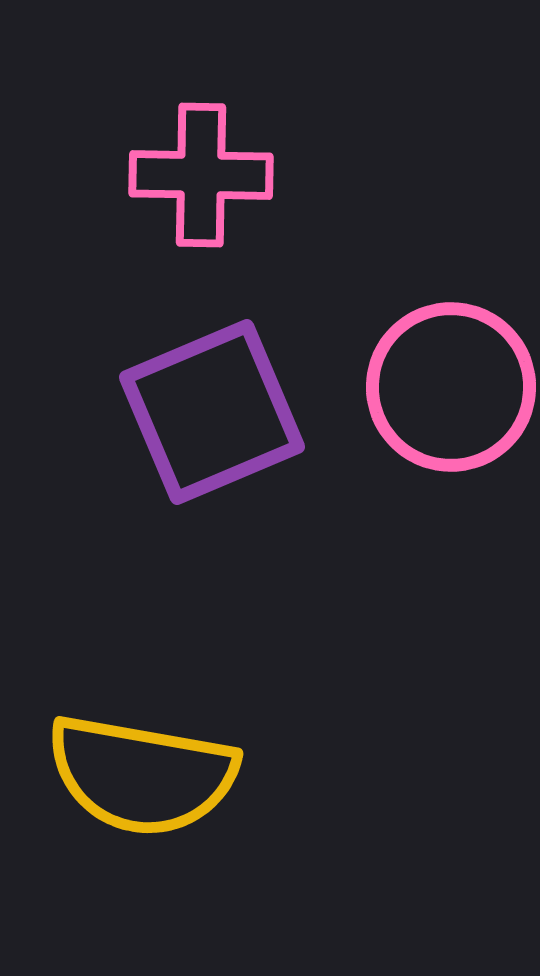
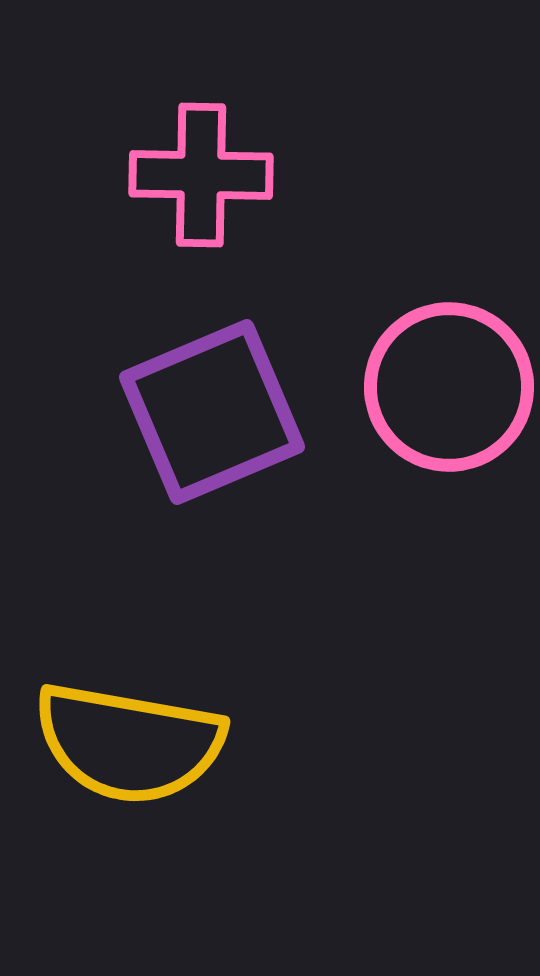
pink circle: moved 2 px left
yellow semicircle: moved 13 px left, 32 px up
